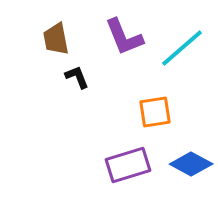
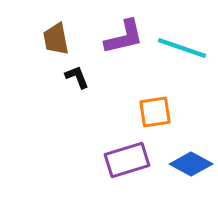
purple L-shape: rotated 81 degrees counterclockwise
cyan line: rotated 60 degrees clockwise
purple rectangle: moved 1 px left, 5 px up
